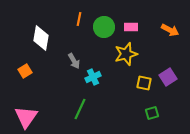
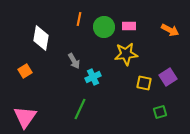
pink rectangle: moved 2 px left, 1 px up
yellow star: rotated 10 degrees clockwise
green square: moved 8 px right, 1 px up
pink triangle: moved 1 px left
